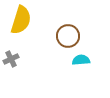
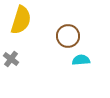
gray cross: rotated 28 degrees counterclockwise
